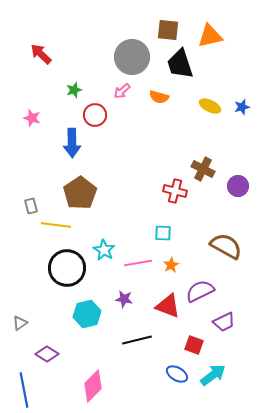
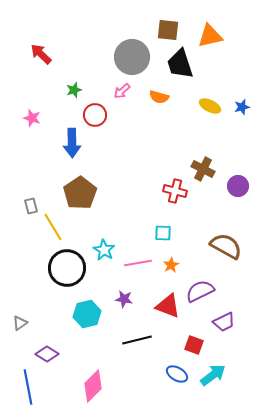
yellow line: moved 3 px left, 2 px down; rotated 52 degrees clockwise
blue line: moved 4 px right, 3 px up
